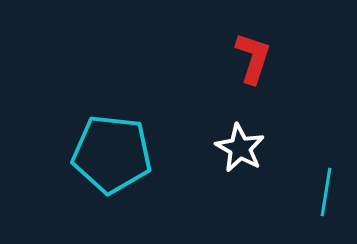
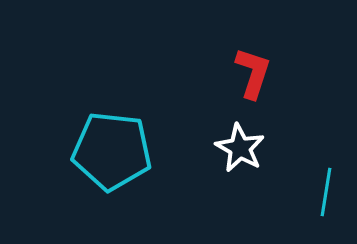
red L-shape: moved 15 px down
cyan pentagon: moved 3 px up
